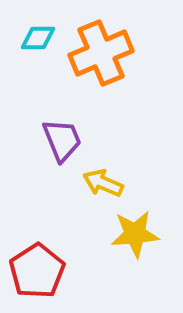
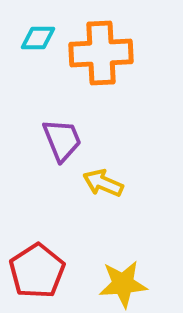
orange cross: rotated 20 degrees clockwise
yellow star: moved 12 px left, 50 px down
